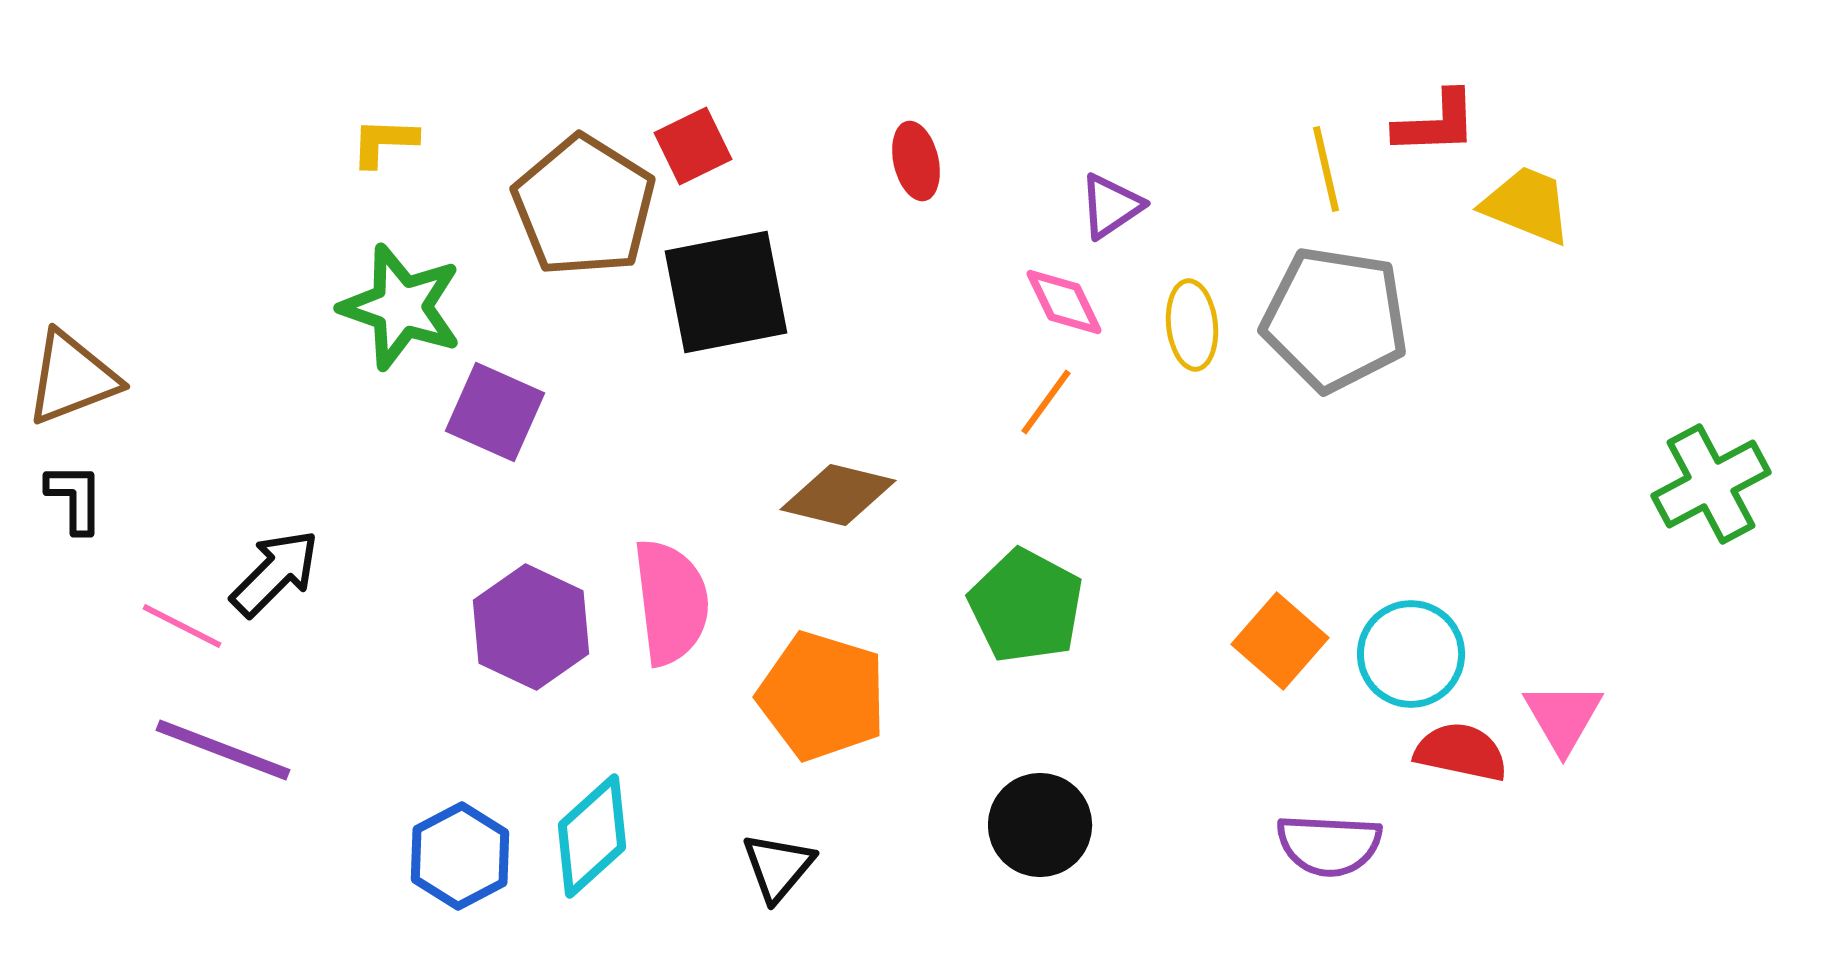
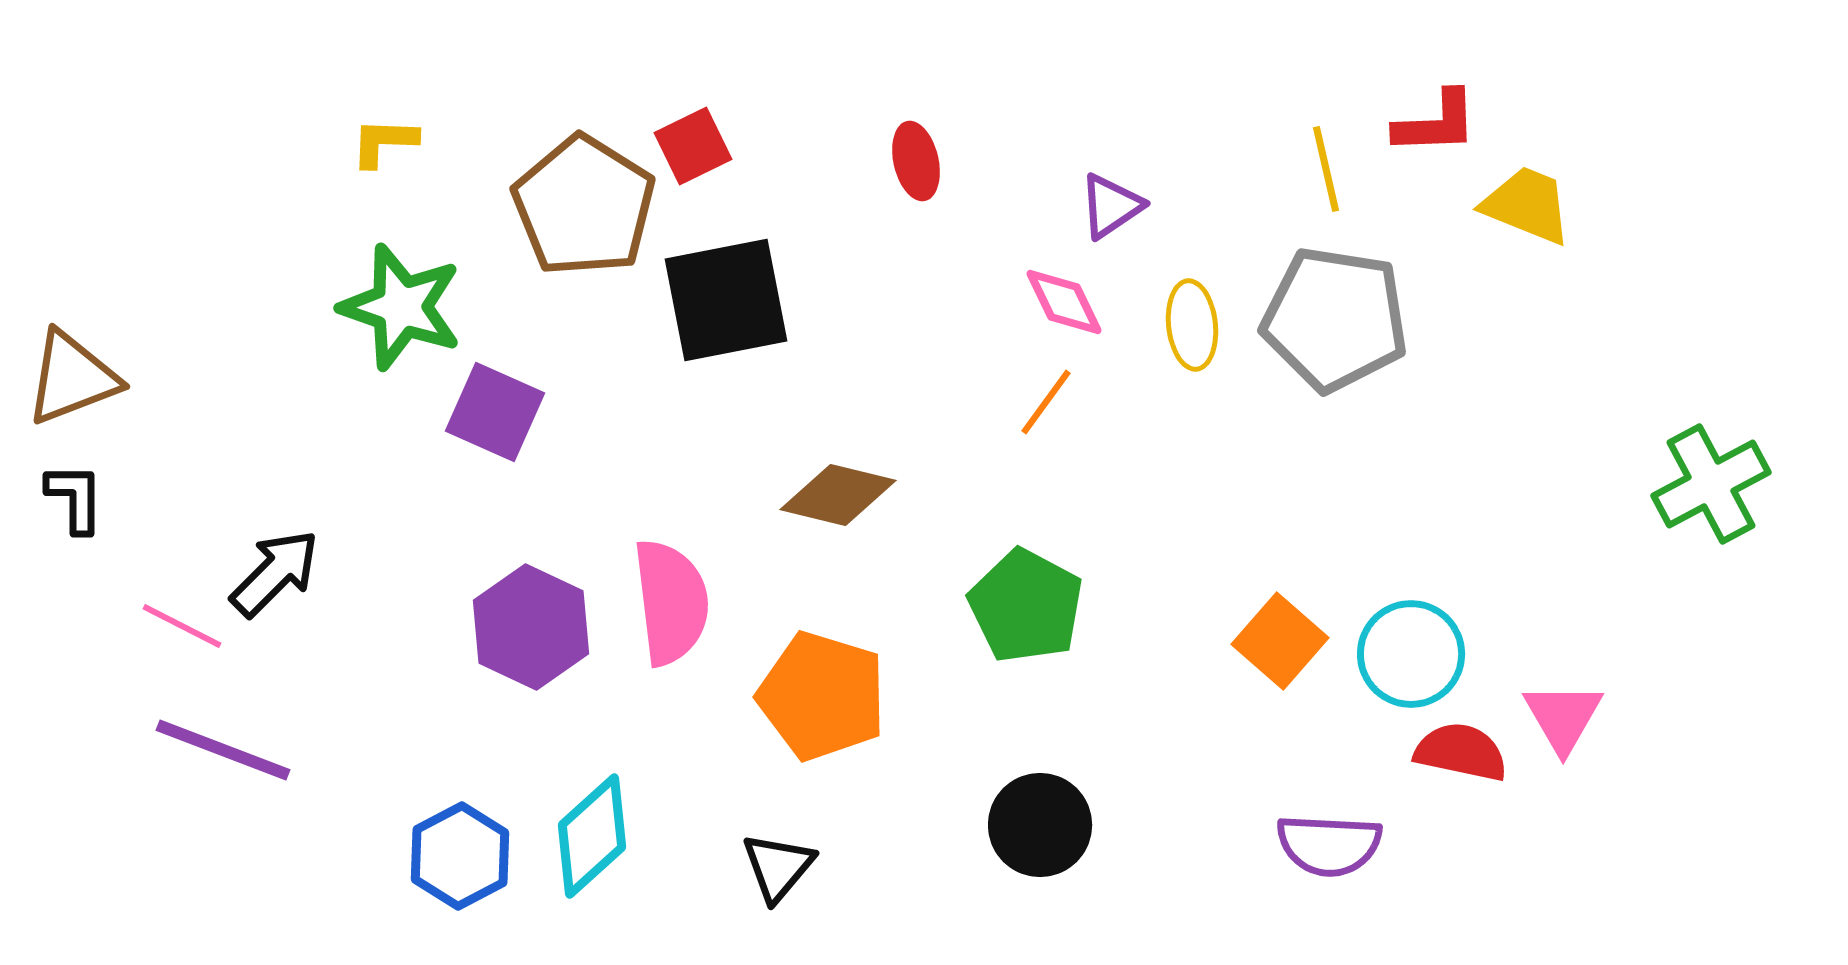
black square: moved 8 px down
